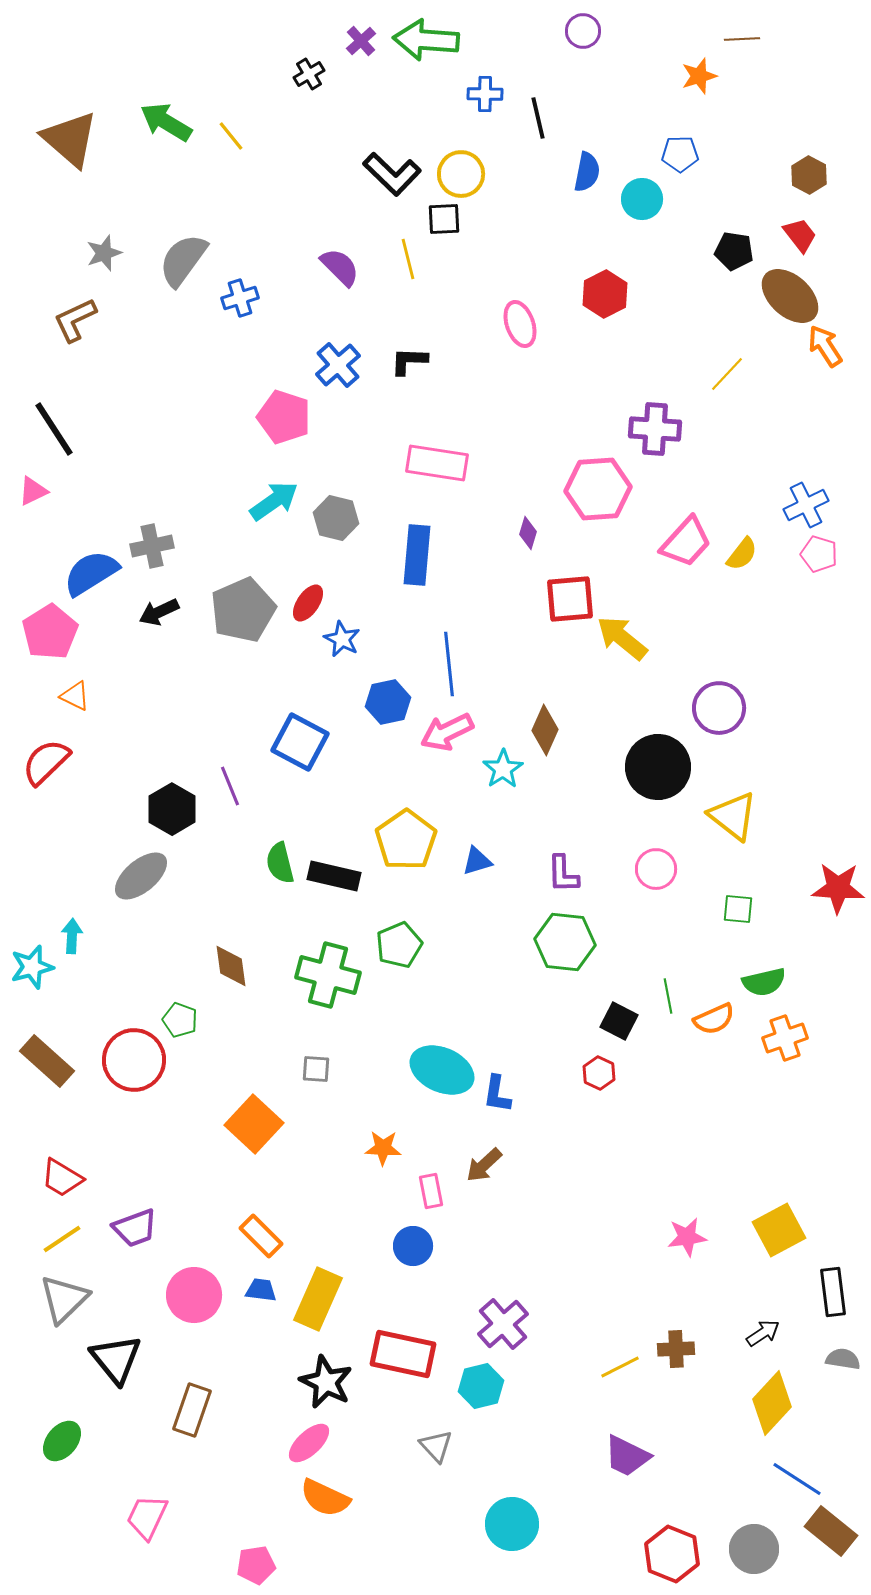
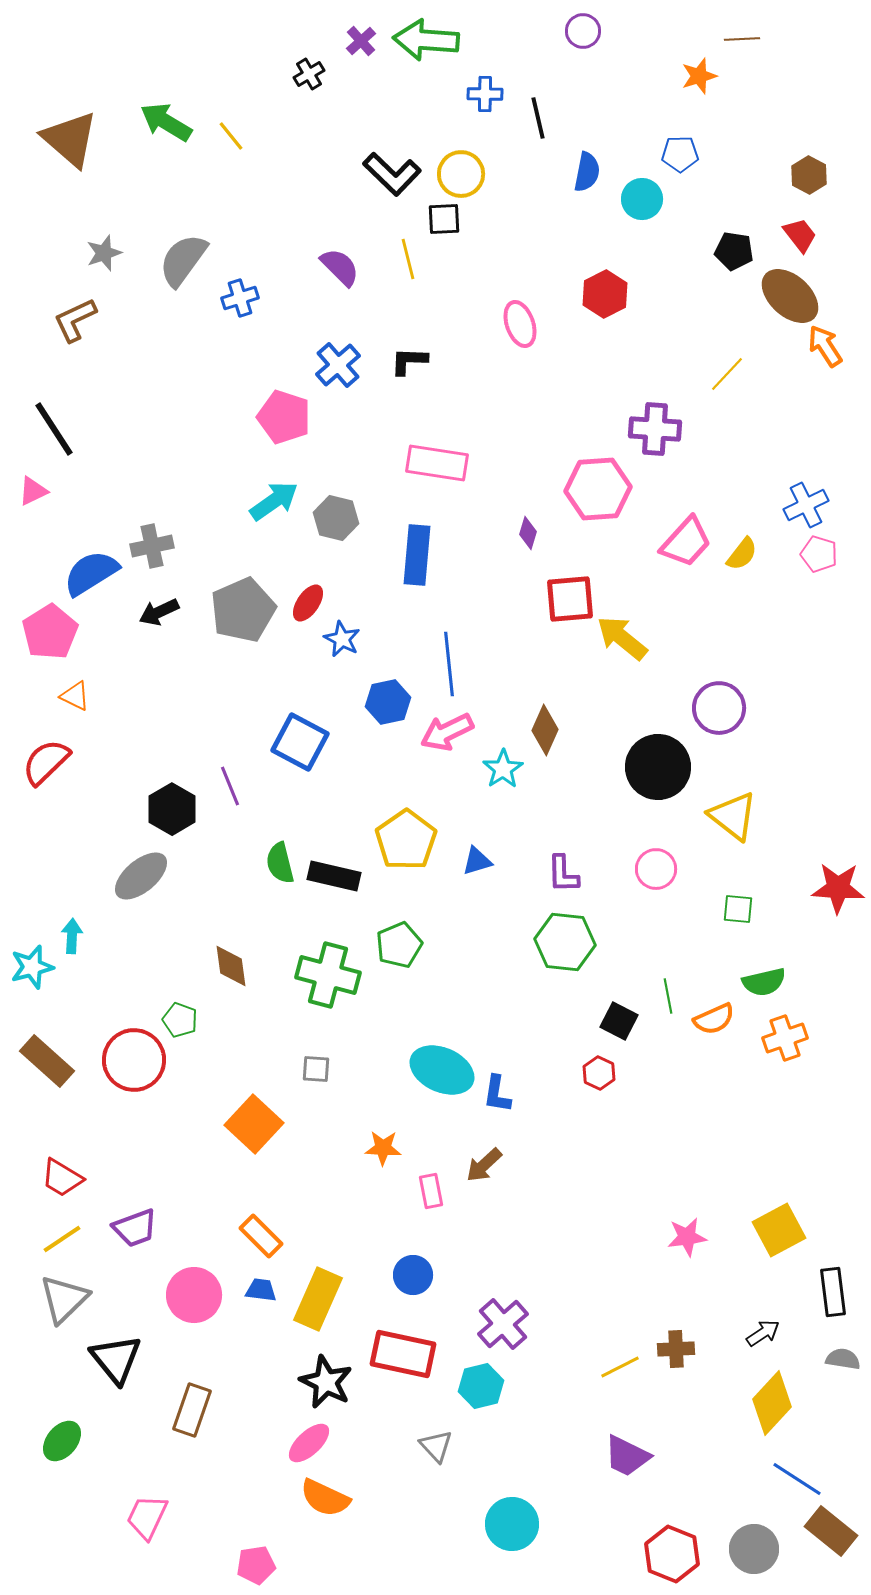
blue circle at (413, 1246): moved 29 px down
